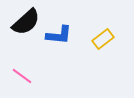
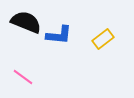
black semicircle: rotated 116 degrees counterclockwise
pink line: moved 1 px right, 1 px down
